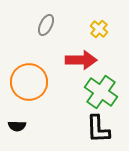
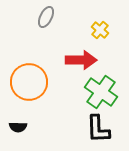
gray ellipse: moved 8 px up
yellow cross: moved 1 px right, 1 px down
black semicircle: moved 1 px right, 1 px down
